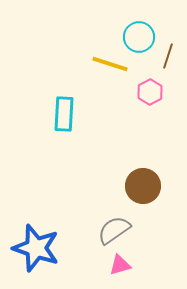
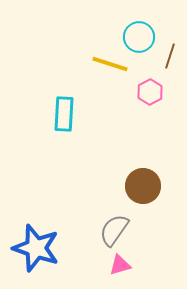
brown line: moved 2 px right
gray semicircle: rotated 20 degrees counterclockwise
